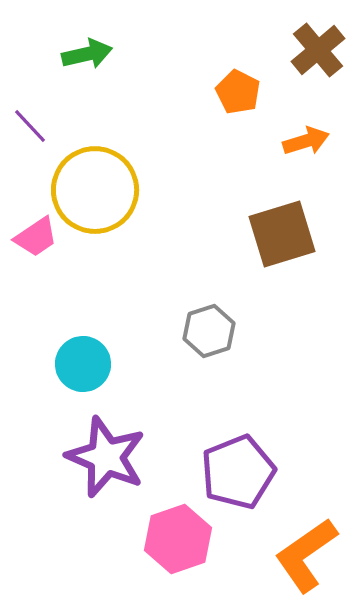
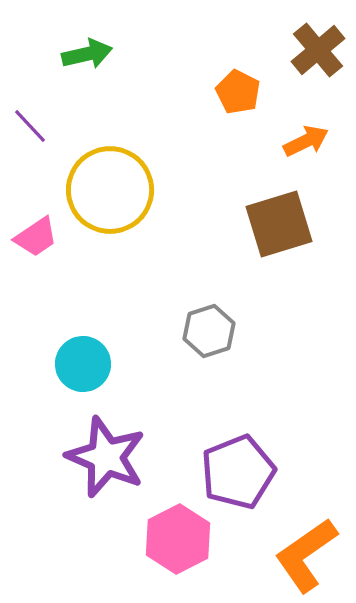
orange arrow: rotated 9 degrees counterclockwise
yellow circle: moved 15 px right
brown square: moved 3 px left, 10 px up
pink hexagon: rotated 8 degrees counterclockwise
